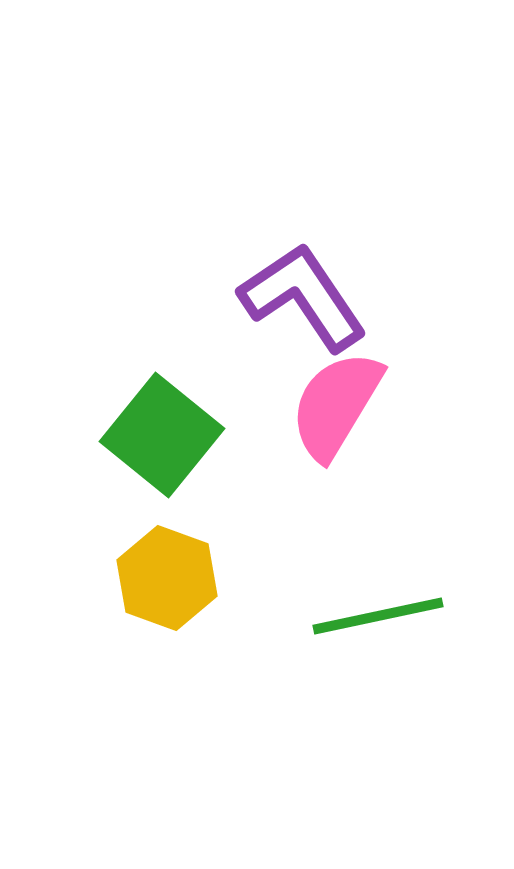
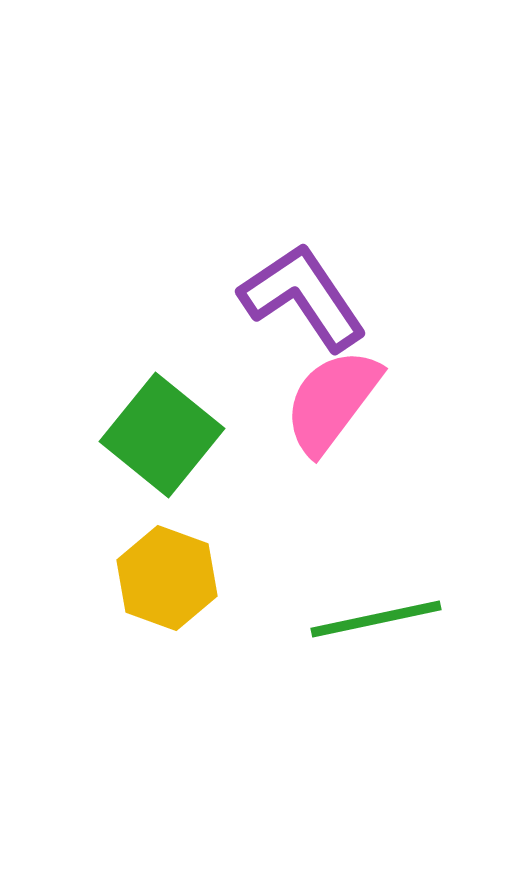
pink semicircle: moved 4 px left, 4 px up; rotated 6 degrees clockwise
green line: moved 2 px left, 3 px down
